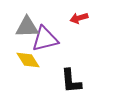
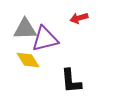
gray triangle: moved 2 px left, 2 px down
